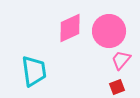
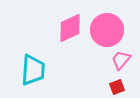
pink circle: moved 2 px left, 1 px up
cyan trapezoid: moved 1 px left, 1 px up; rotated 12 degrees clockwise
